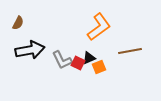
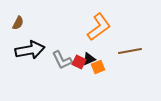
black triangle: moved 1 px down
red square: moved 1 px right, 1 px up
orange square: moved 1 px left
